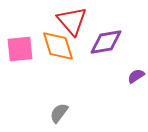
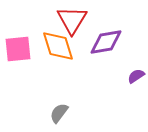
red triangle: moved 1 px up; rotated 12 degrees clockwise
pink square: moved 2 px left
